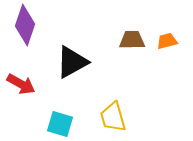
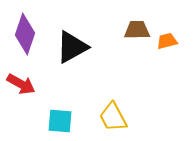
purple diamond: moved 9 px down
brown trapezoid: moved 5 px right, 10 px up
black triangle: moved 15 px up
yellow trapezoid: rotated 12 degrees counterclockwise
cyan square: moved 3 px up; rotated 12 degrees counterclockwise
